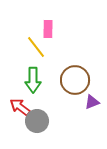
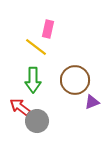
pink rectangle: rotated 12 degrees clockwise
yellow line: rotated 15 degrees counterclockwise
